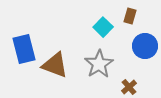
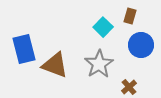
blue circle: moved 4 px left, 1 px up
